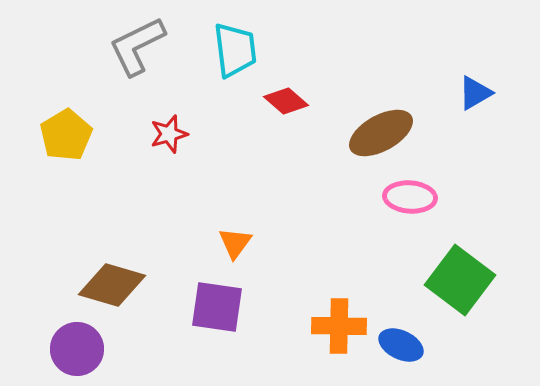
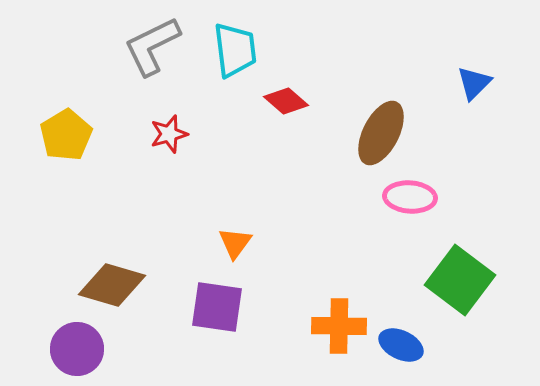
gray L-shape: moved 15 px right
blue triangle: moved 1 px left, 10 px up; rotated 15 degrees counterclockwise
brown ellipse: rotated 34 degrees counterclockwise
